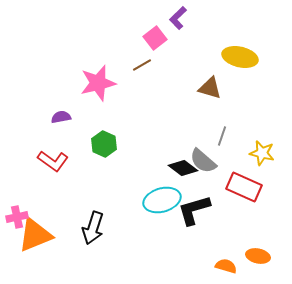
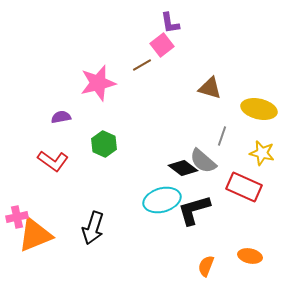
purple L-shape: moved 8 px left, 5 px down; rotated 55 degrees counterclockwise
pink square: moved 7 px right, 7 px down
yellow ellipse: moved 19 px right, 52 px down
orange ellipse: moved 8 px left
orange semicircle: moved 20 px left; rotated 85 degrees counterclockwise
